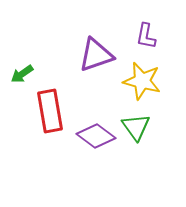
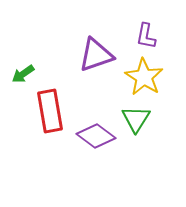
green arrow: moved 1 px right
yellow star: moved 2 px right, 4 px up; rotated 18 degrees clockwise
green triangle: moved 8 px up; rotated 8 degrees clockwise
